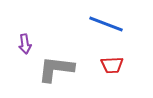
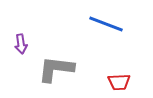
purple arrow: moved 4 px left
red trapezoid: moved 7 px right, 17 px down
